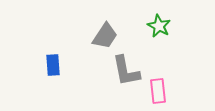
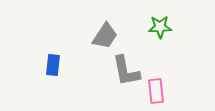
green star: moved 1 px right, 1 px down; rotated 30 degrees counterclockwise
blue rectangle: rotated 10 degrees clockwise
pink rectangle: moved 2 px left
